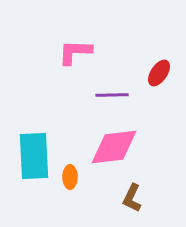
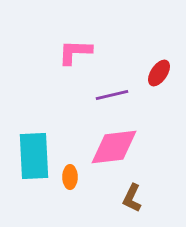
purple line: rotated 12 degrees counterclockwise
